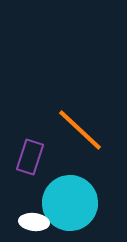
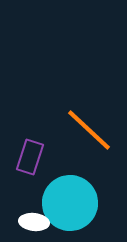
orange line: moved 9 px right
